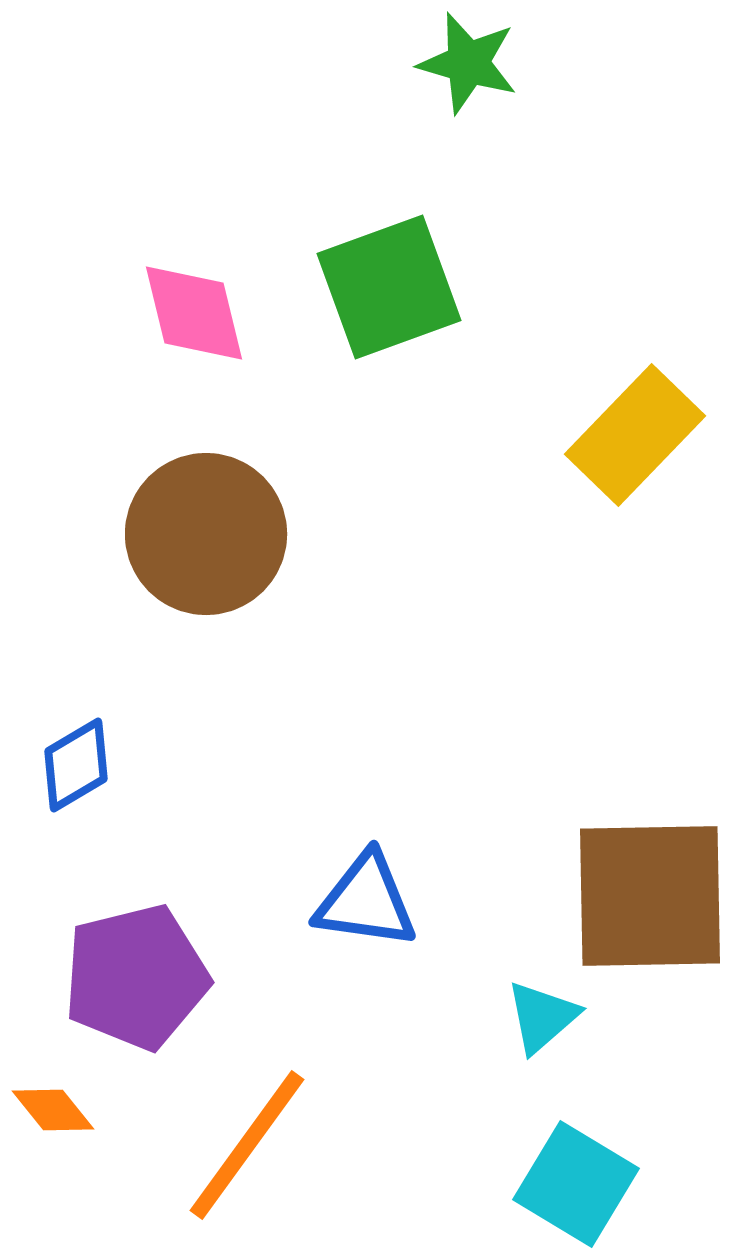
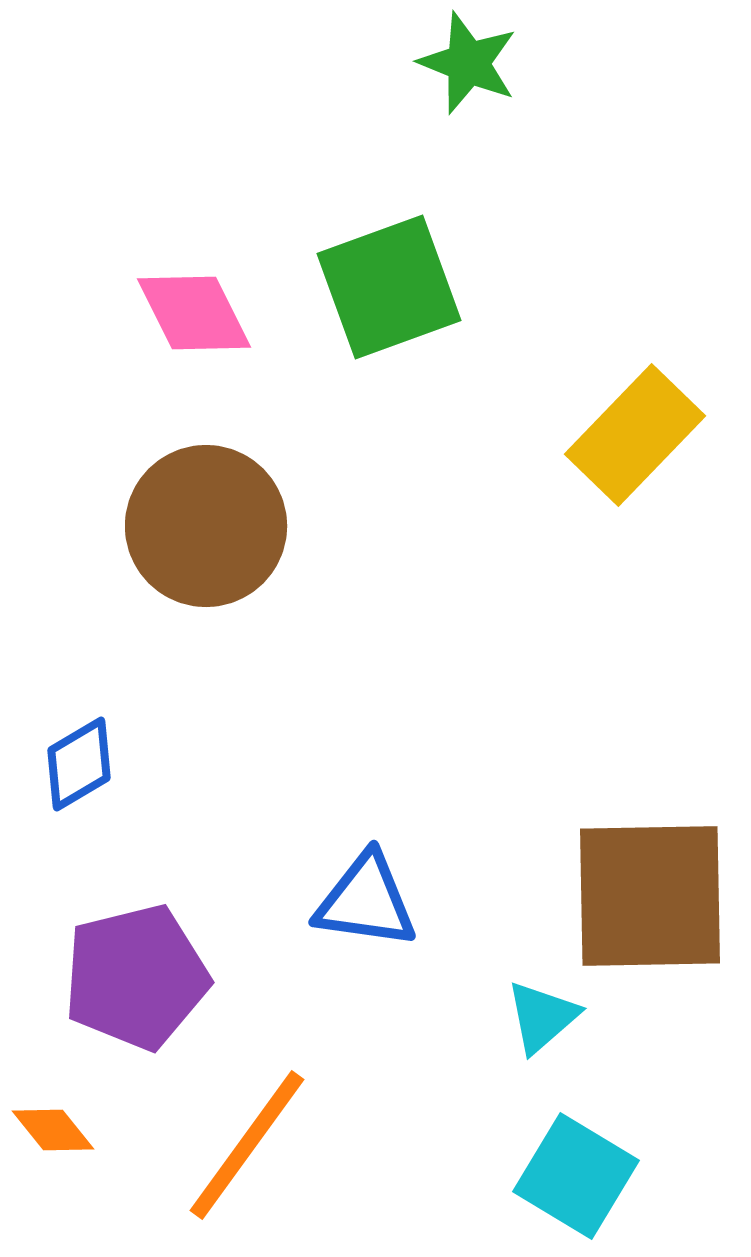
green star: rotated 6 degrees clockwise
pink diamond: rotated 13 degrees counterclockwise
brown circle: moved 8 px up
blue diamond: moved 3 px right, 1 px up
orange diamond: moved 20 px down
cyan square: moved 8 px up
